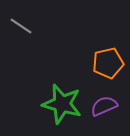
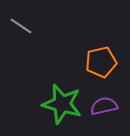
orange pentagon: moved 7 px left, 1 px up
purple semicircle: rotated 12 degrees clockwise
